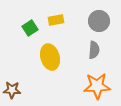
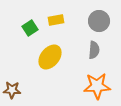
yellow ellipse: rotated 55 degrees clockwise
